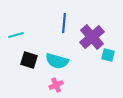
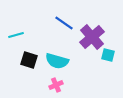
blue line: rotated 60 degrees counterclockwise
